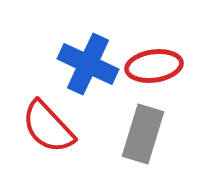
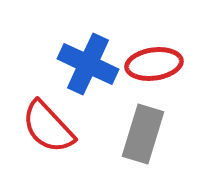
red ellipse: moved 2 px up
